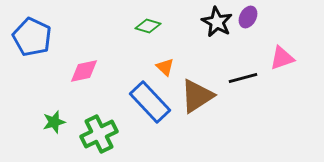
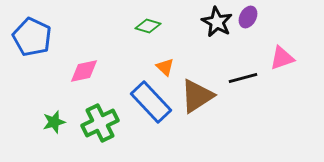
blue rectangle: moved 1 px right
green cross: moved 1 px right, 11 px up
